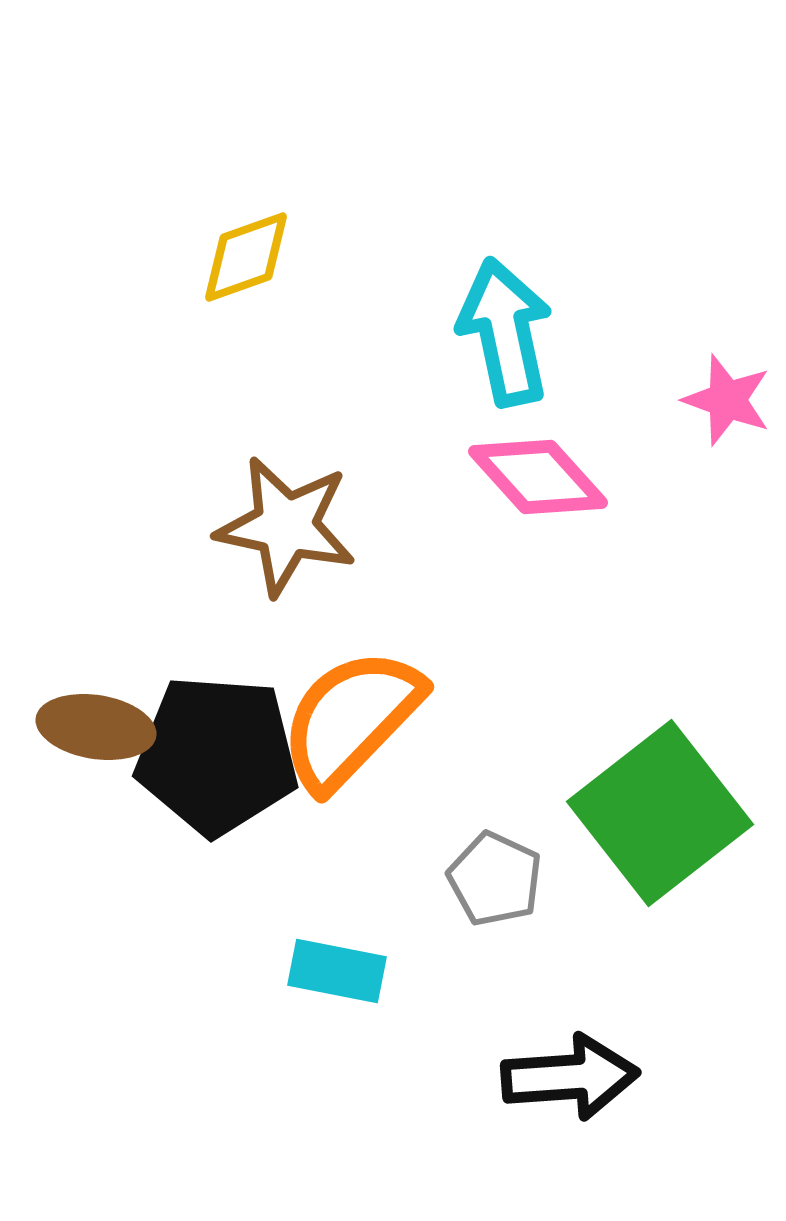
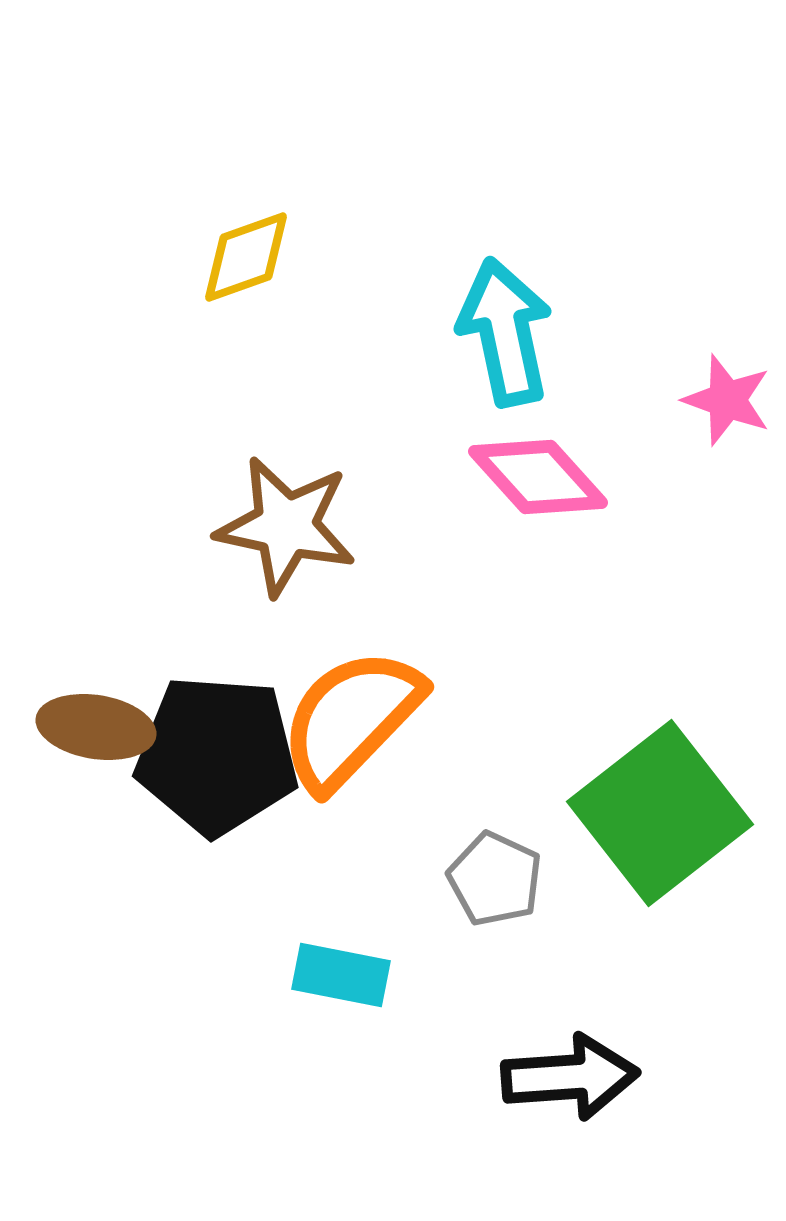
cyan rectangle: moved 4 px right, 4 px down
